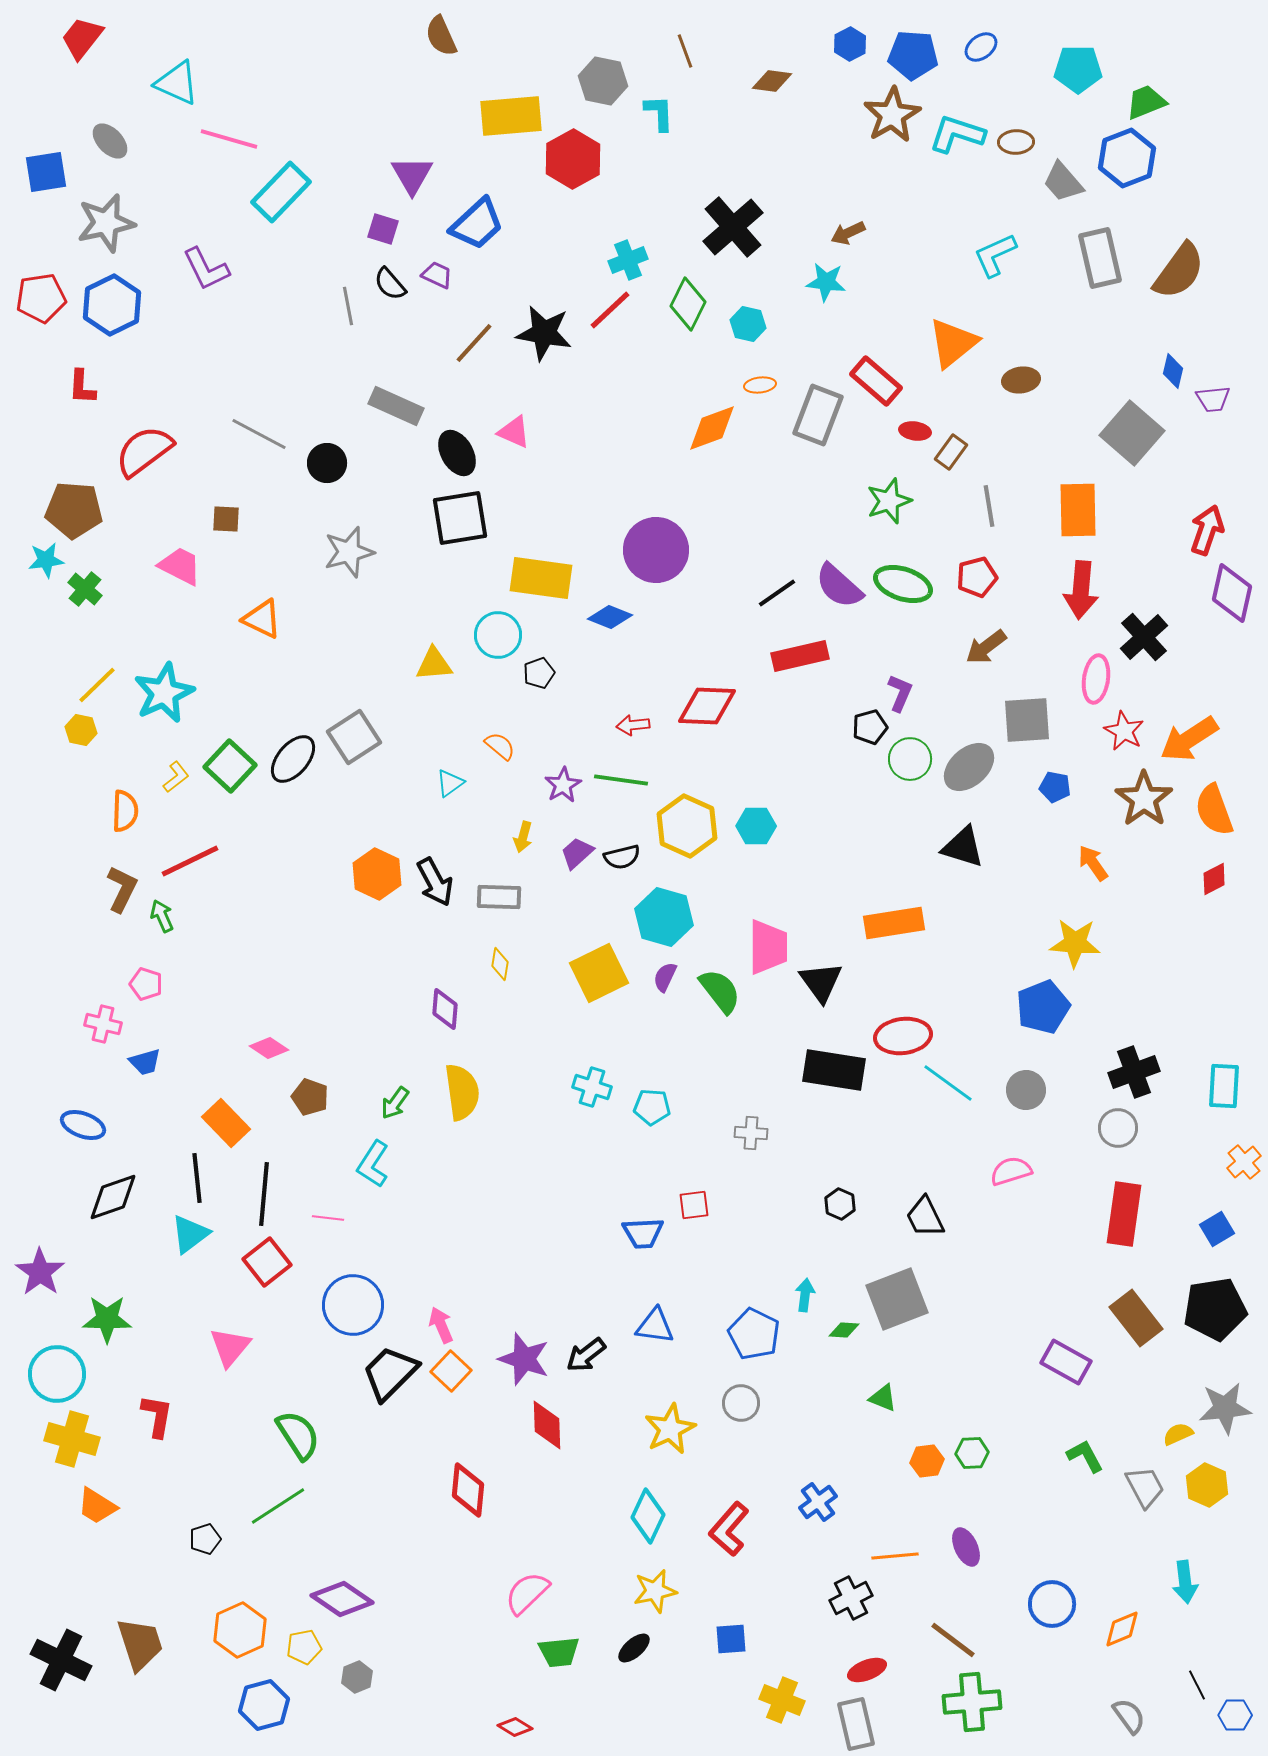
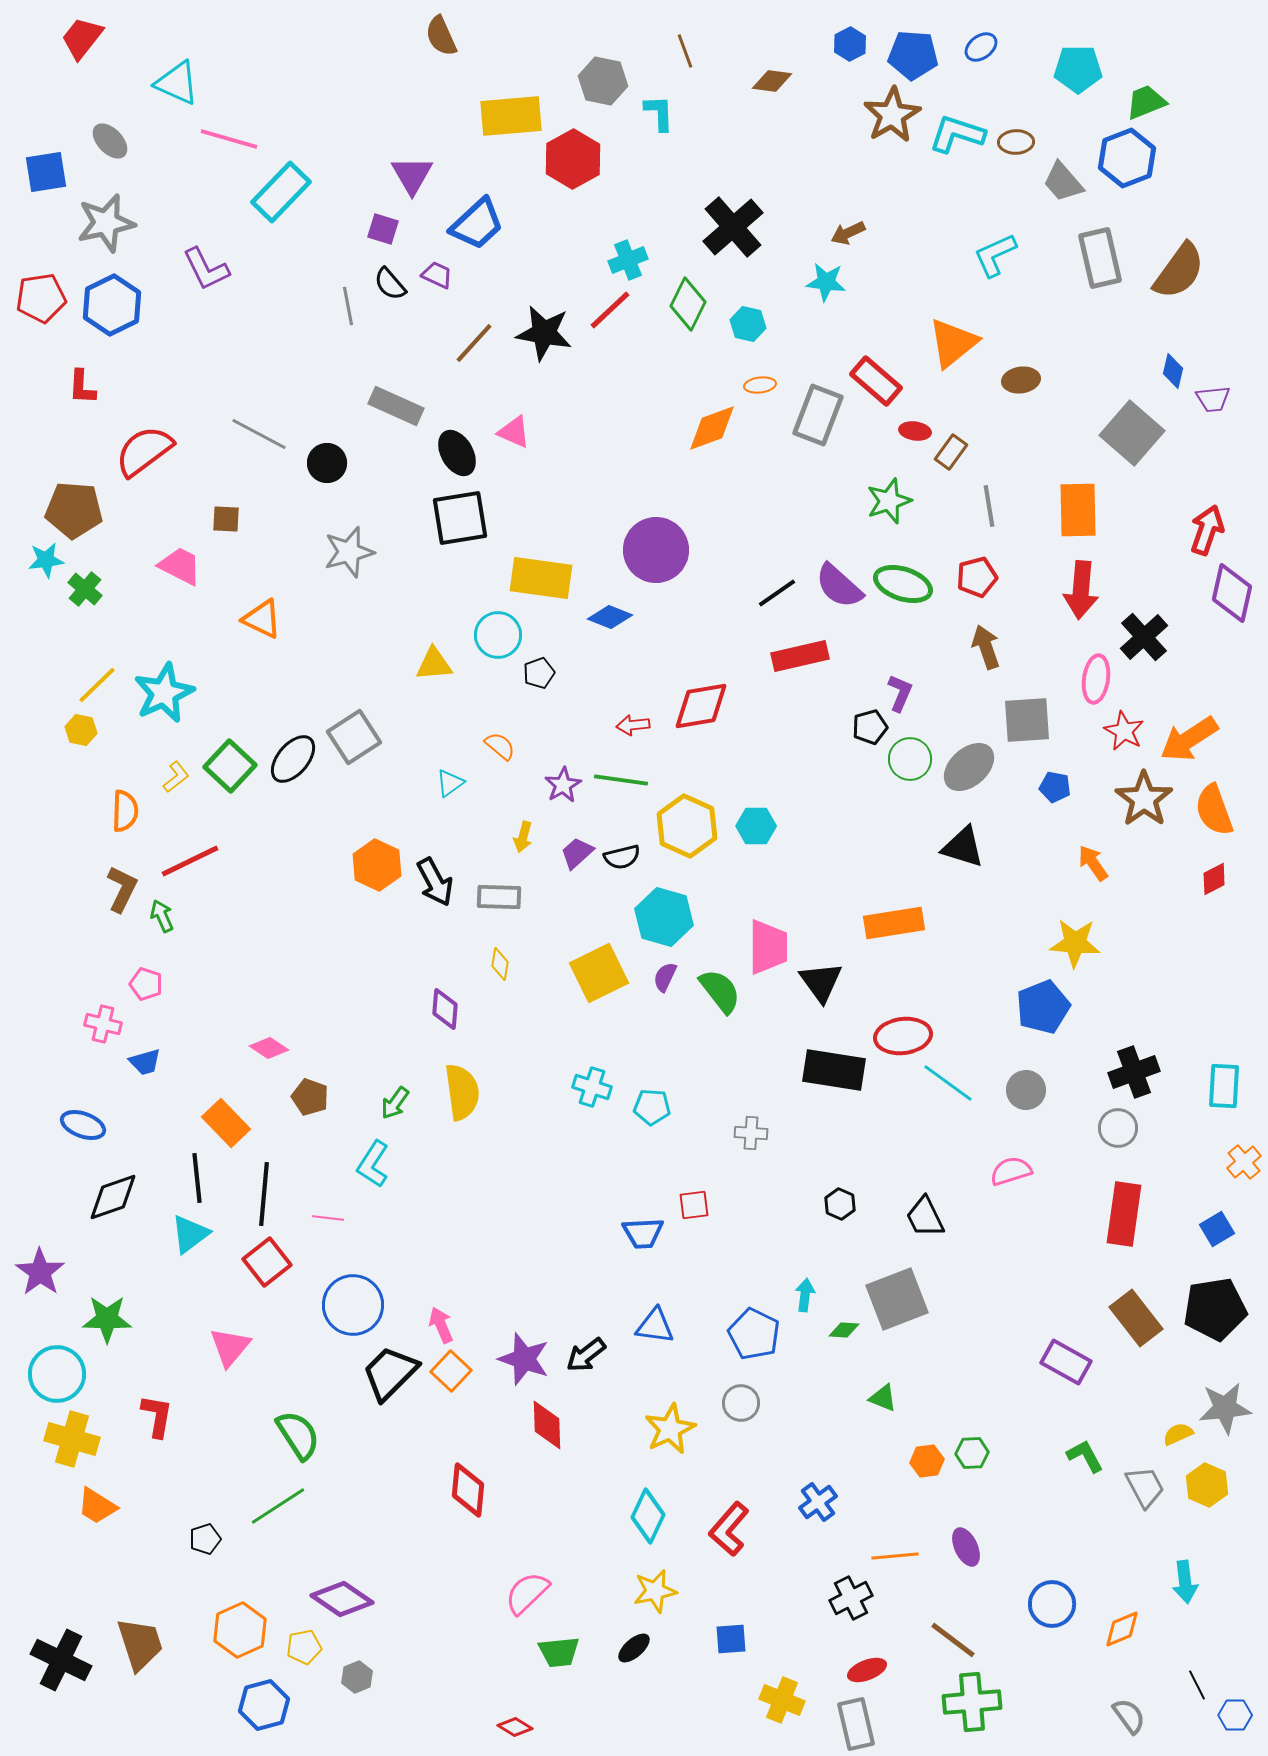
brown arrow at (986, 647): rotated 108 degrees clockwise
red diamond at (707, 706): moved 6 px left; rotated 12 degrees counterclockwise
orange hexagon at (377, 874): moved 9 px up
